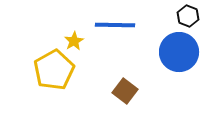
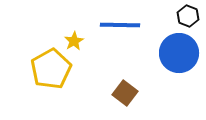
blue line: moved 5 px right
blue circle: moved 1 px down
yellow pentagon: moved 3 px left, 1 px up
brown square: moved 2 px down
